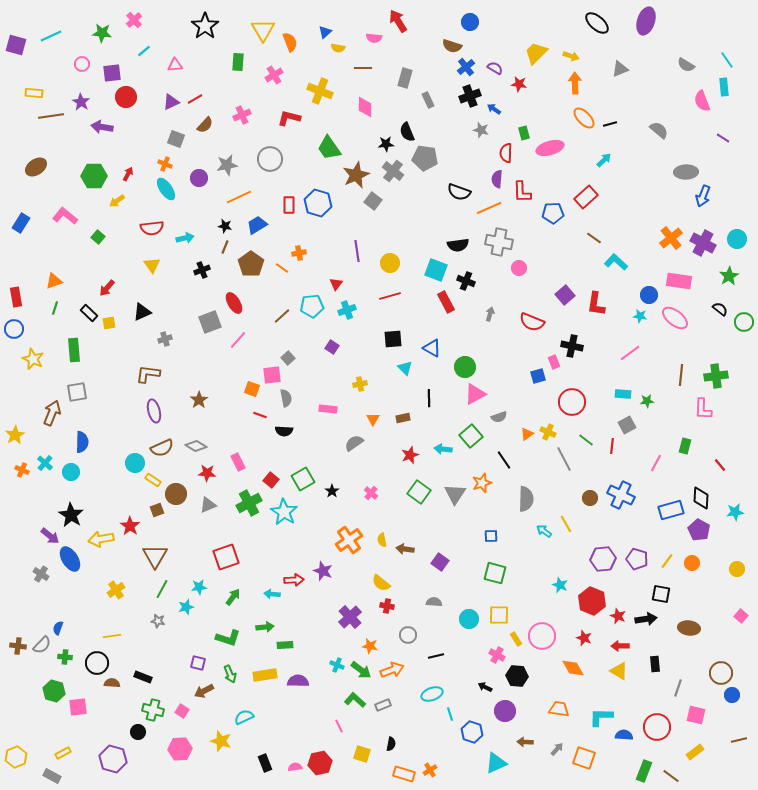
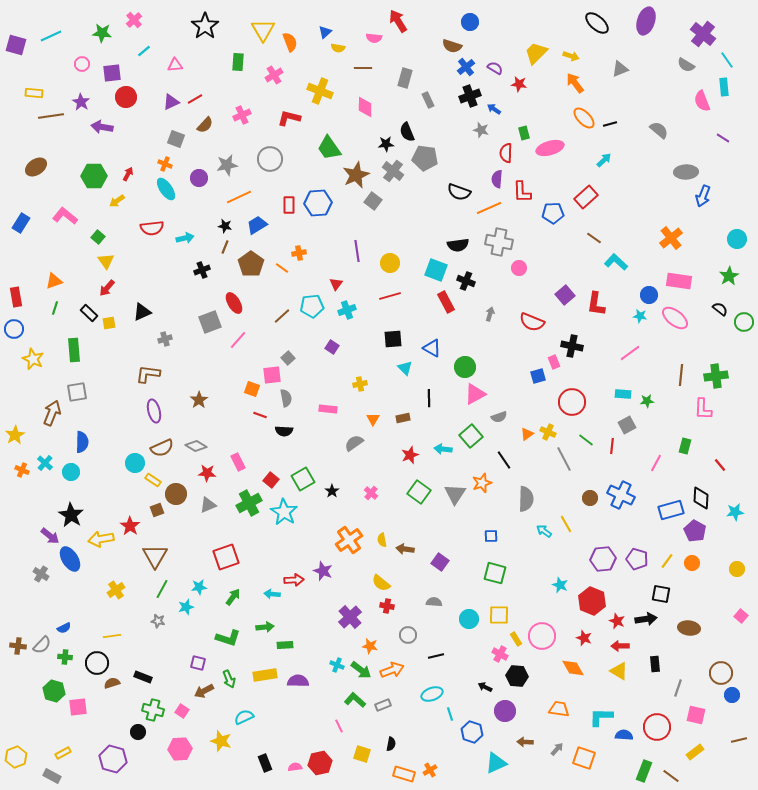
orange arrow at (575, 83): rotated 35 degrees counterclockwise
blue hexagon at (318, 203): rotated 20 degrees counterclockwise
purple cross at (703, 243): moved 209 px up; rotated 10 degrees clockwise
yellow triangle at (152, 265): moved 46 px left, 4 px up
purple pentagon at (699, 530): moved 4 px left, 1 px down
red star at (618, 616): moved 1 px left, 5 px down
blue semicircle at (58, 628): moved 6 px right; rotated 136 degrees counterclockwise
pink cross at (497, 655): moved 3 px right, 1 px up
green arrow at (230, 674): moved 1 px left, 5 px down
brown semicircle at (112, 683): rotated 21 degrees counterclockwise
